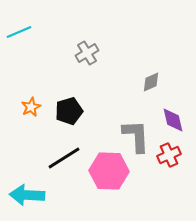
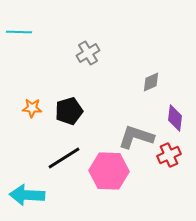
cyan line: rotated 25 degrees clockwise
gray cross: moved 1 px right
orange star: moved 1 px right, 1 px down; rotated 30 degrees clockwise
purple diamond: moved 2 px right, 2 px up; rotated 20 degrees clockwise
gray L-shape: moved 1 px down; rotated 69 degrees counterclockwise
